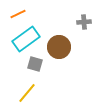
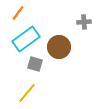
orange line: moved 1 px up; rotated 28 degrees counterclockwise
